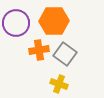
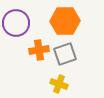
orange hexagon: moved 11 px right
gray square: rotated 35 degrees clockwise
